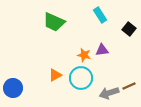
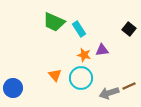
cyan rectangle: moved 21 px left, 14 px down
orange triangle: rotated 40 degrees counterclockwise
